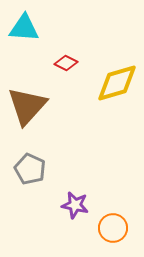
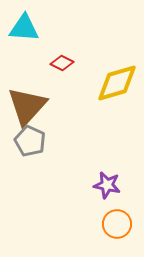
red diamond: moved 4 px left
gray pentagon: moved 28 px up
purple star: moved 32 px right, 20 px up
orange circle: moved 4 px right, 4 px up
